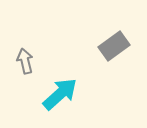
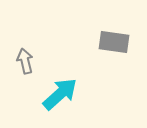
gray rectangle: moved 4 px up; rotated 44 degrees clockwise
